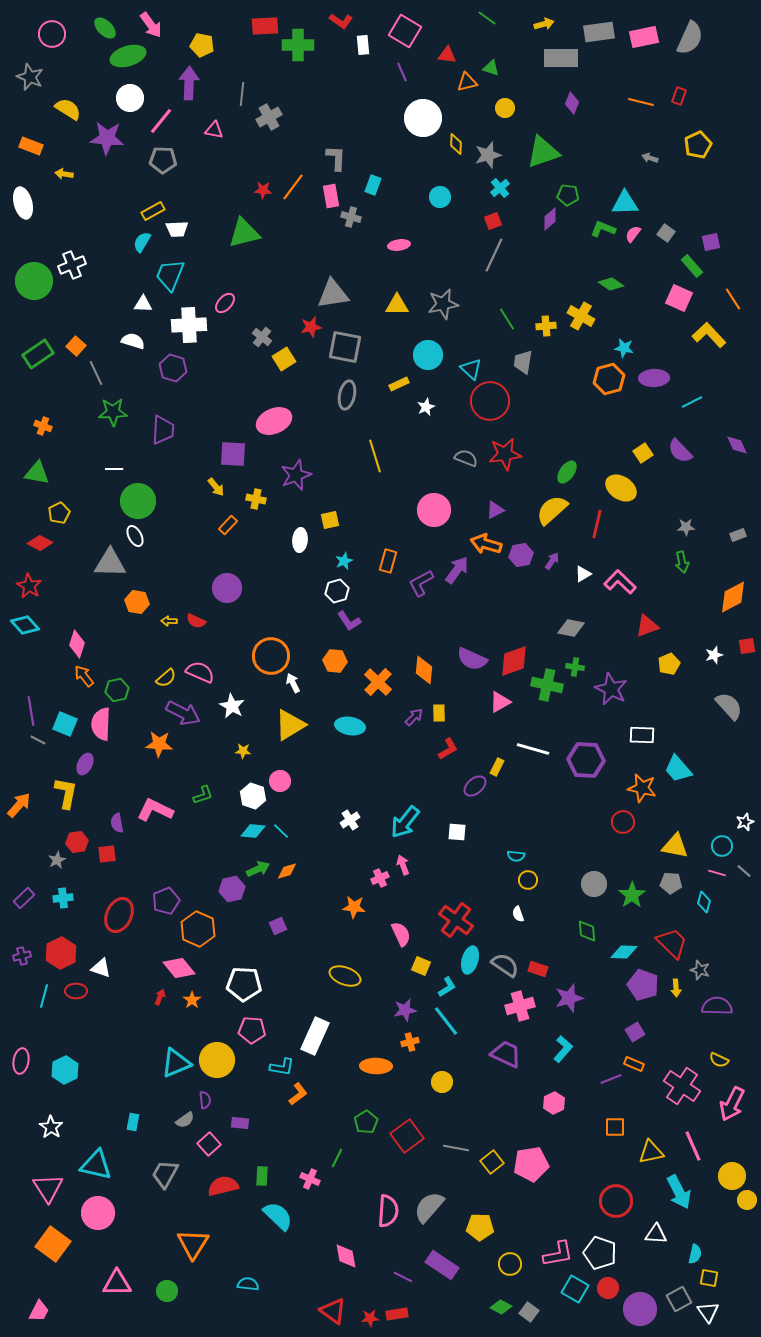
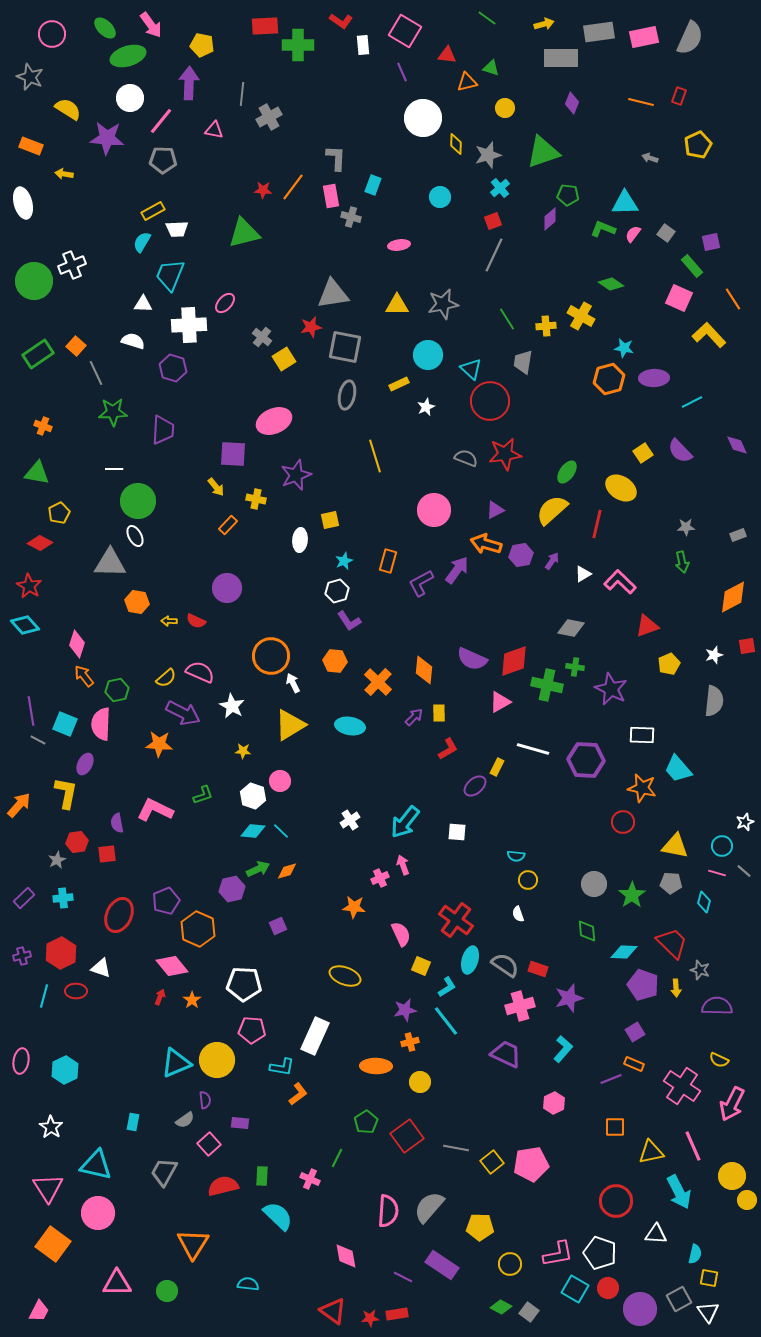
gray semicircle at (729, 706): moved 15 px left, 5 px up; rotated 48 degrees clockwise
pink diamond at (179, 968): moved 7 px left, 2 px up
yellow circle at (442, 1082): moved 22 px left
gray trapezoid at (165, 1174): moved 1 px left, 2 px up
